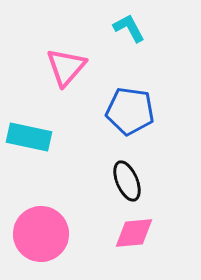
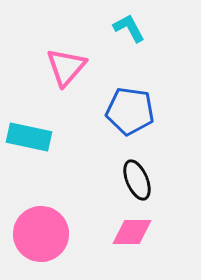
black ellipse: moved 10 px right, 1 px up
pink diamond: moved 2 px left, 1 px up; rotated 6 degrees clockwise
